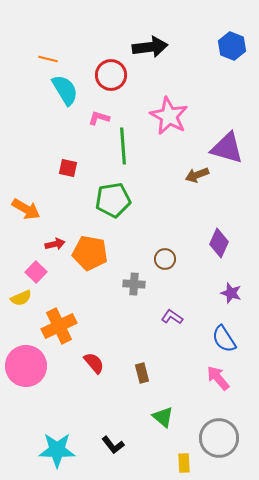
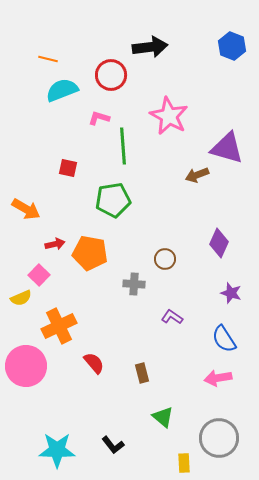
cyan semicircle: moved 3 px left; rotated 80 degrees counterclockwise
pink square: moved 3 px right, 3 px down
pink arrow: rotated 60 degrees counterclockwise
